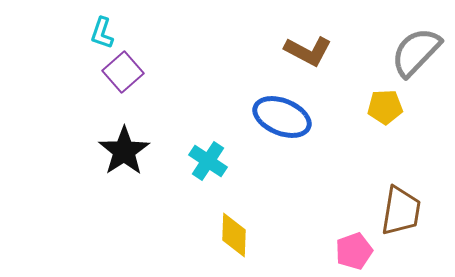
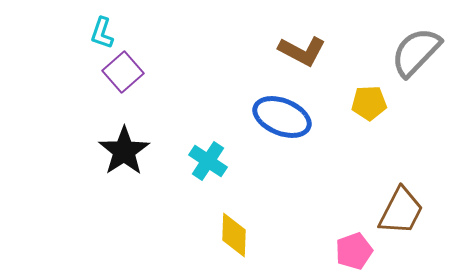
brown L-shape: moved 6 px left
yellow pentagon: moved 16 px left, 4 px up
brown trapezoid: rotated 18 degrees clockwise
